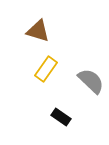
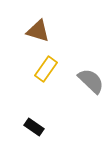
black rectangle: moved 27 px left, 10 px down
